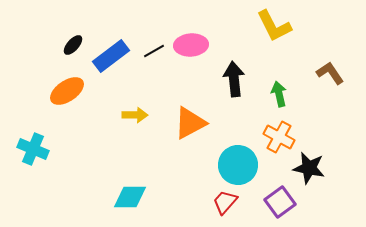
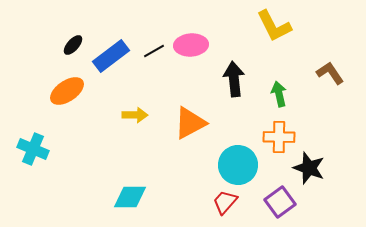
orange cross: rotated 28 degrees counterclockwise
black star: rotated 8 degrees clockwise
